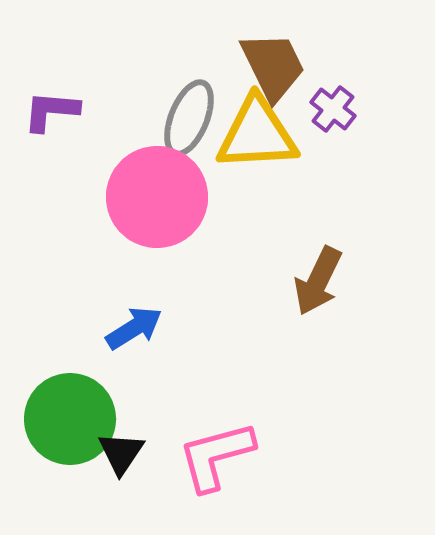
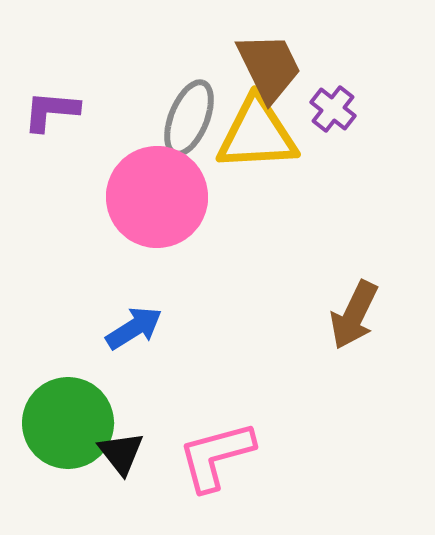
brown trapezoid: moved 4 px left, 1 px down
brown arrow: moved 36 px right, 34 px down
green circle: moved 2 px left, 4 px down
black triangle: rotated 12 degrees counterclockwise
